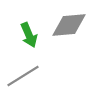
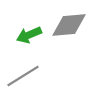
green arrow: rotated 90 degrees clockwise
